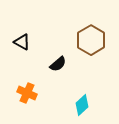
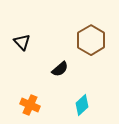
black triangle: rotated 18 degrees clockwise
black semicircle: moved 2 px right, 5 px down
orange cross: moved 3 px right, 12 px down
